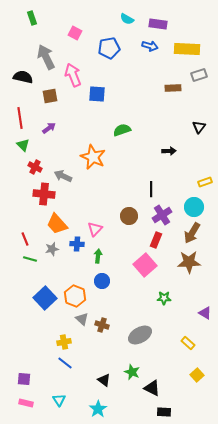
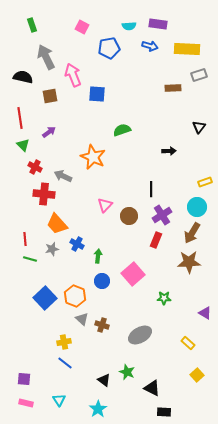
green rectangle at (32, 18): moved 7 px down
cyan semicircle at (127, 19): moved 2 px right, 7 px down; rotated 32 degrees counterclockwise
pink square at (75, 33): moved 7 px right, 6 px up
purple arrow at (49, 128): moved 4 px down
cyan circle at (194, 207): moved 3 px right
pink triangle at (95, 229): moved 10 px right, 24 px up
red line at (25, 239): rotated 16 degrees clockwise
blue cross at (77, 244): rotated 24 degrees clockwise
pink square at (145, 265): moved 12 px left, 9 px down
green star at (132, 372): moved 5 px left
